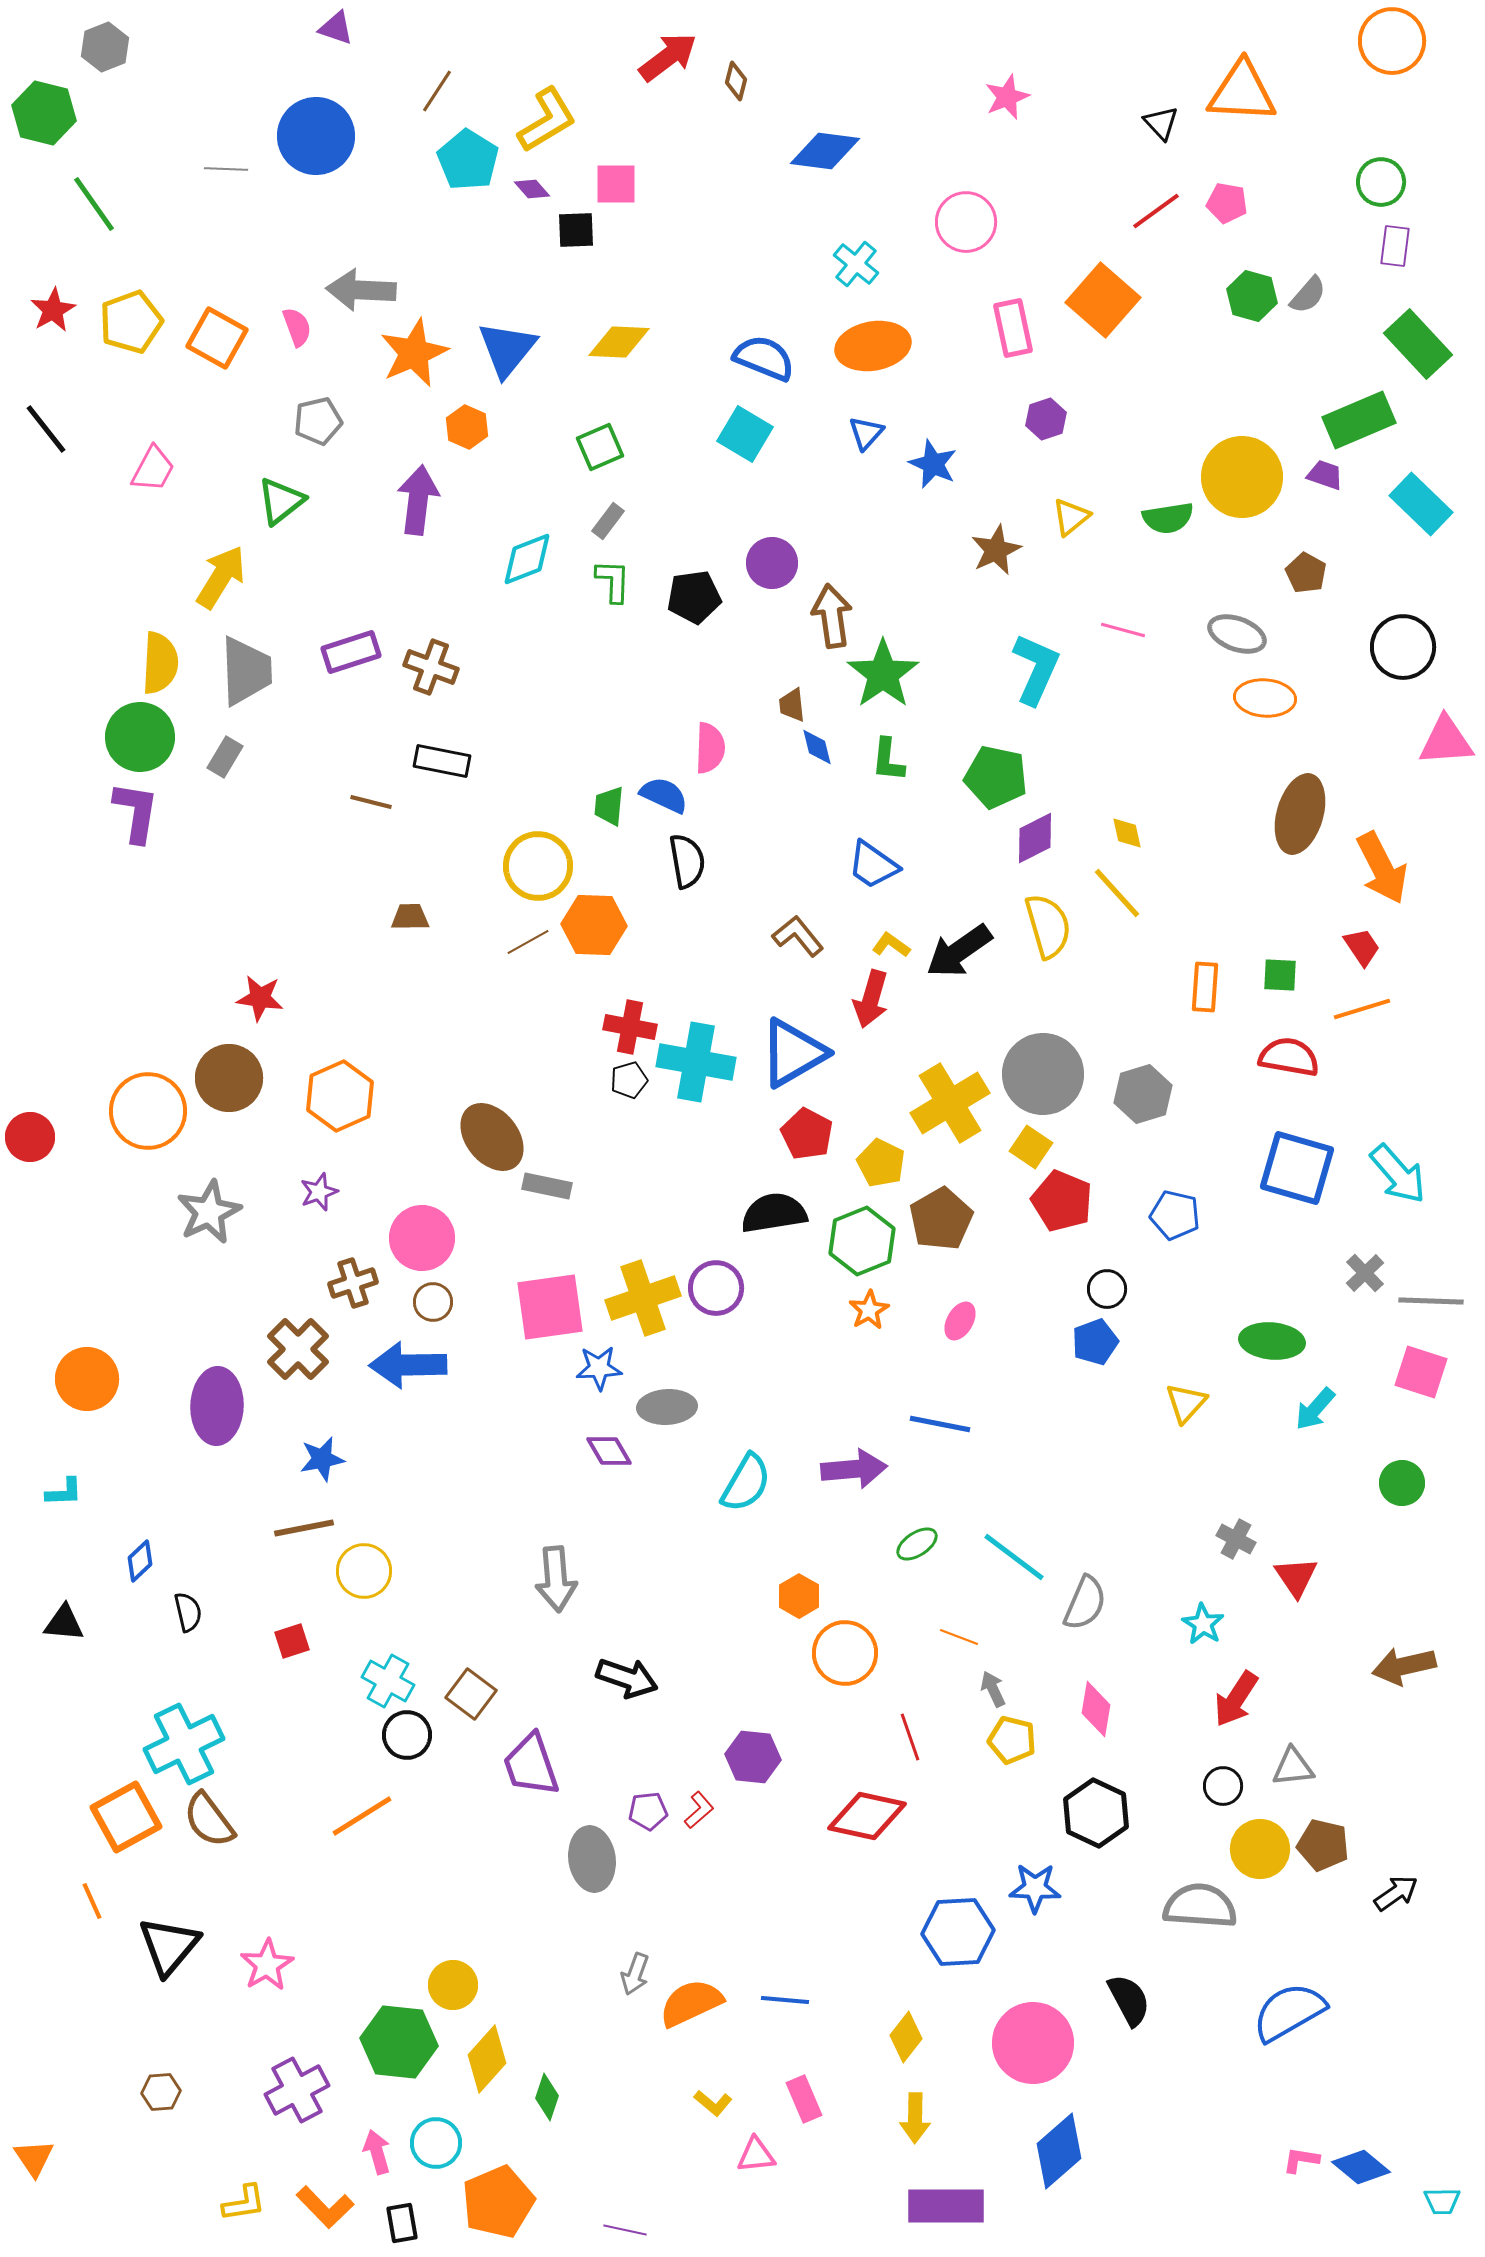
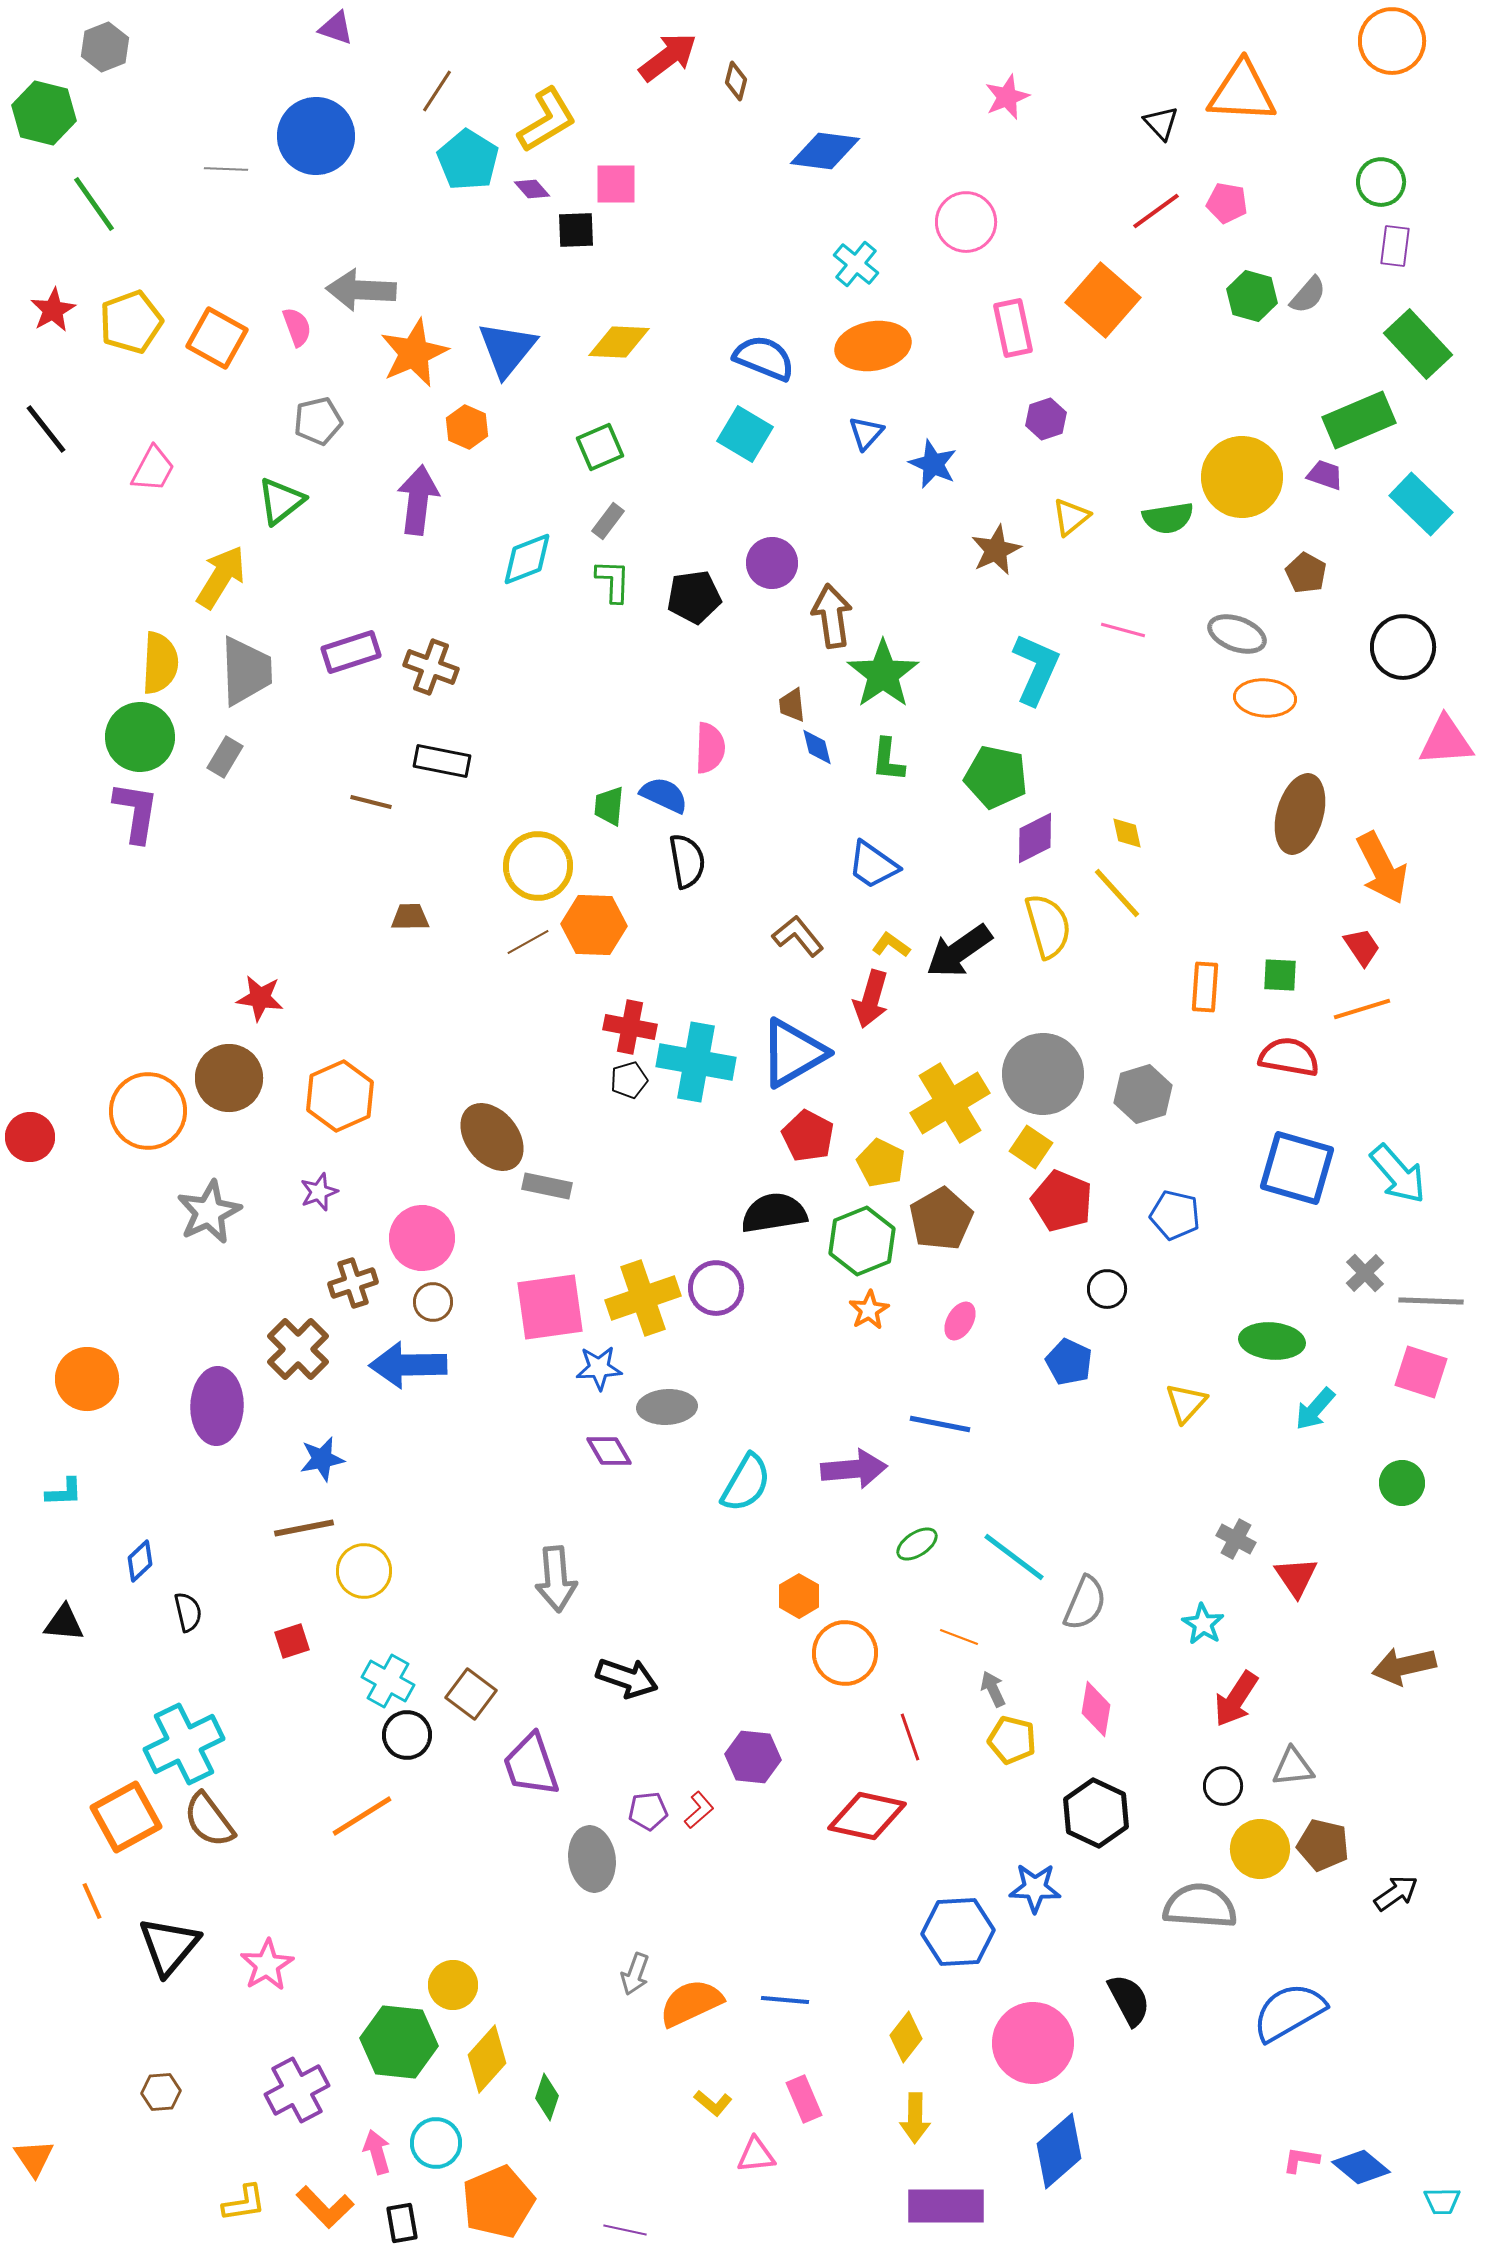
red pentagon at (807, 1134): moved 1 px right, 2 px down
blue pentagon at (1095, 1342): moved 26 px left, 20 px down; rotated 27 degrees counterclockwise
